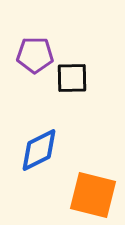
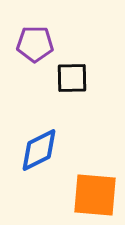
purple pentagon: moved 11 px up
orange square: moved 2 px right; rotated 9 degrees counterclockwise
